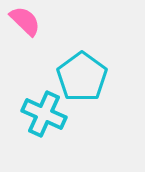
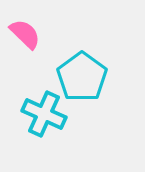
pink semicircle: moved 13 px down
